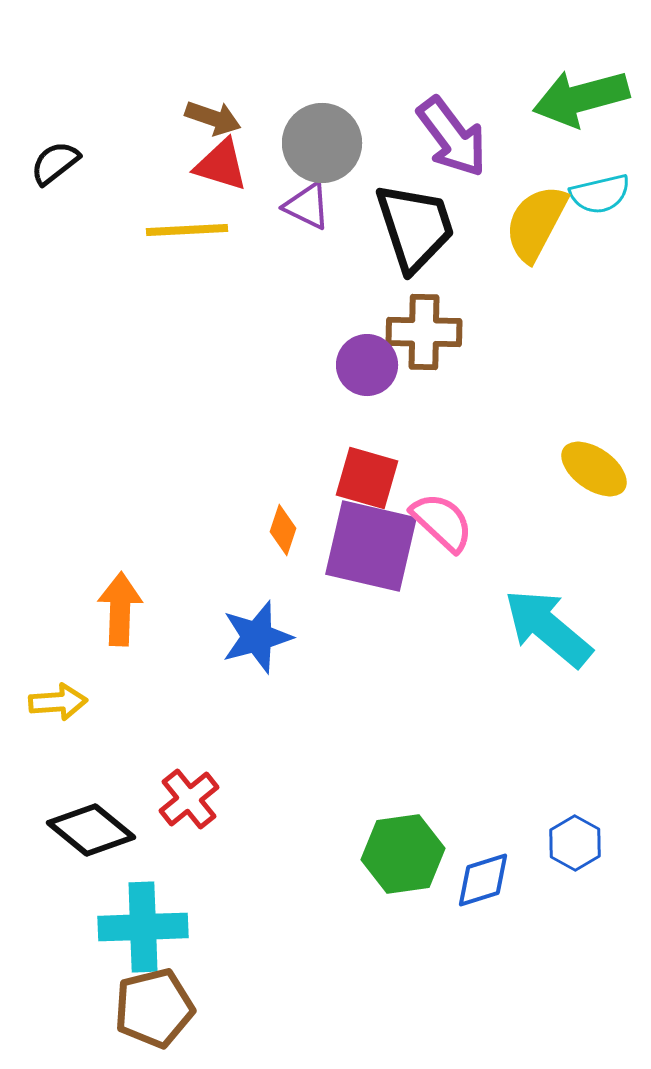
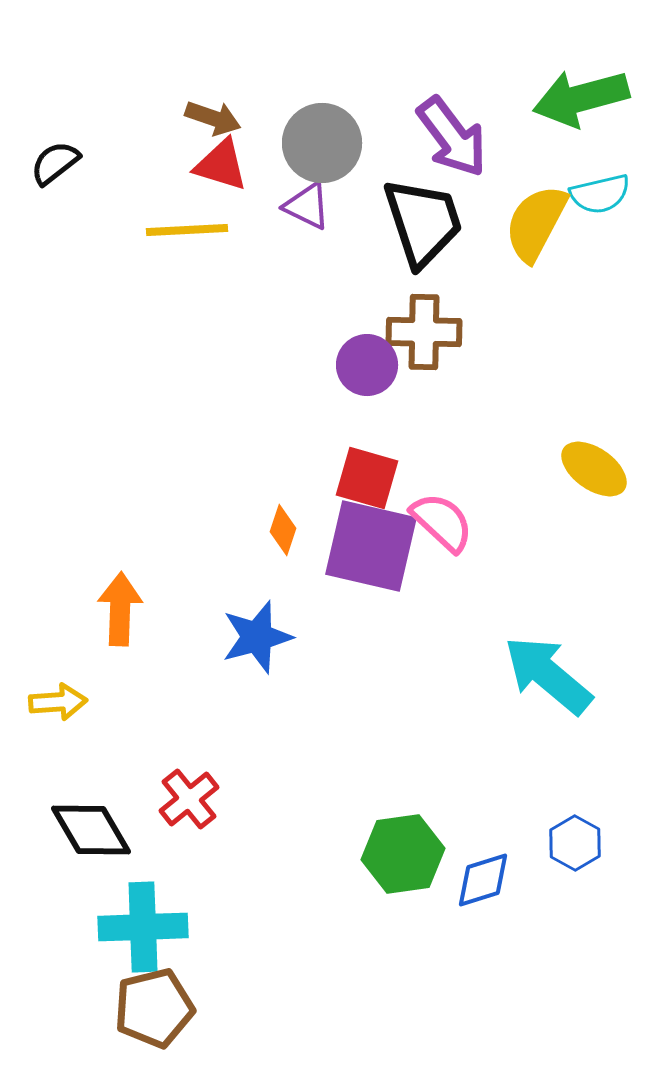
black trapezoid: moved 8 px right, 5 px up
cyan arrow: moved 47 px down
black diamond: rotated 20 degrees clockwise
